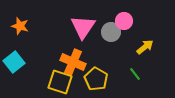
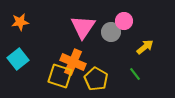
orange star: moved 4 px up; rotated 24 degrees counterclockwise
cyan square: moved 4 px right, 3 px up
yellow square: moved 6 px up
